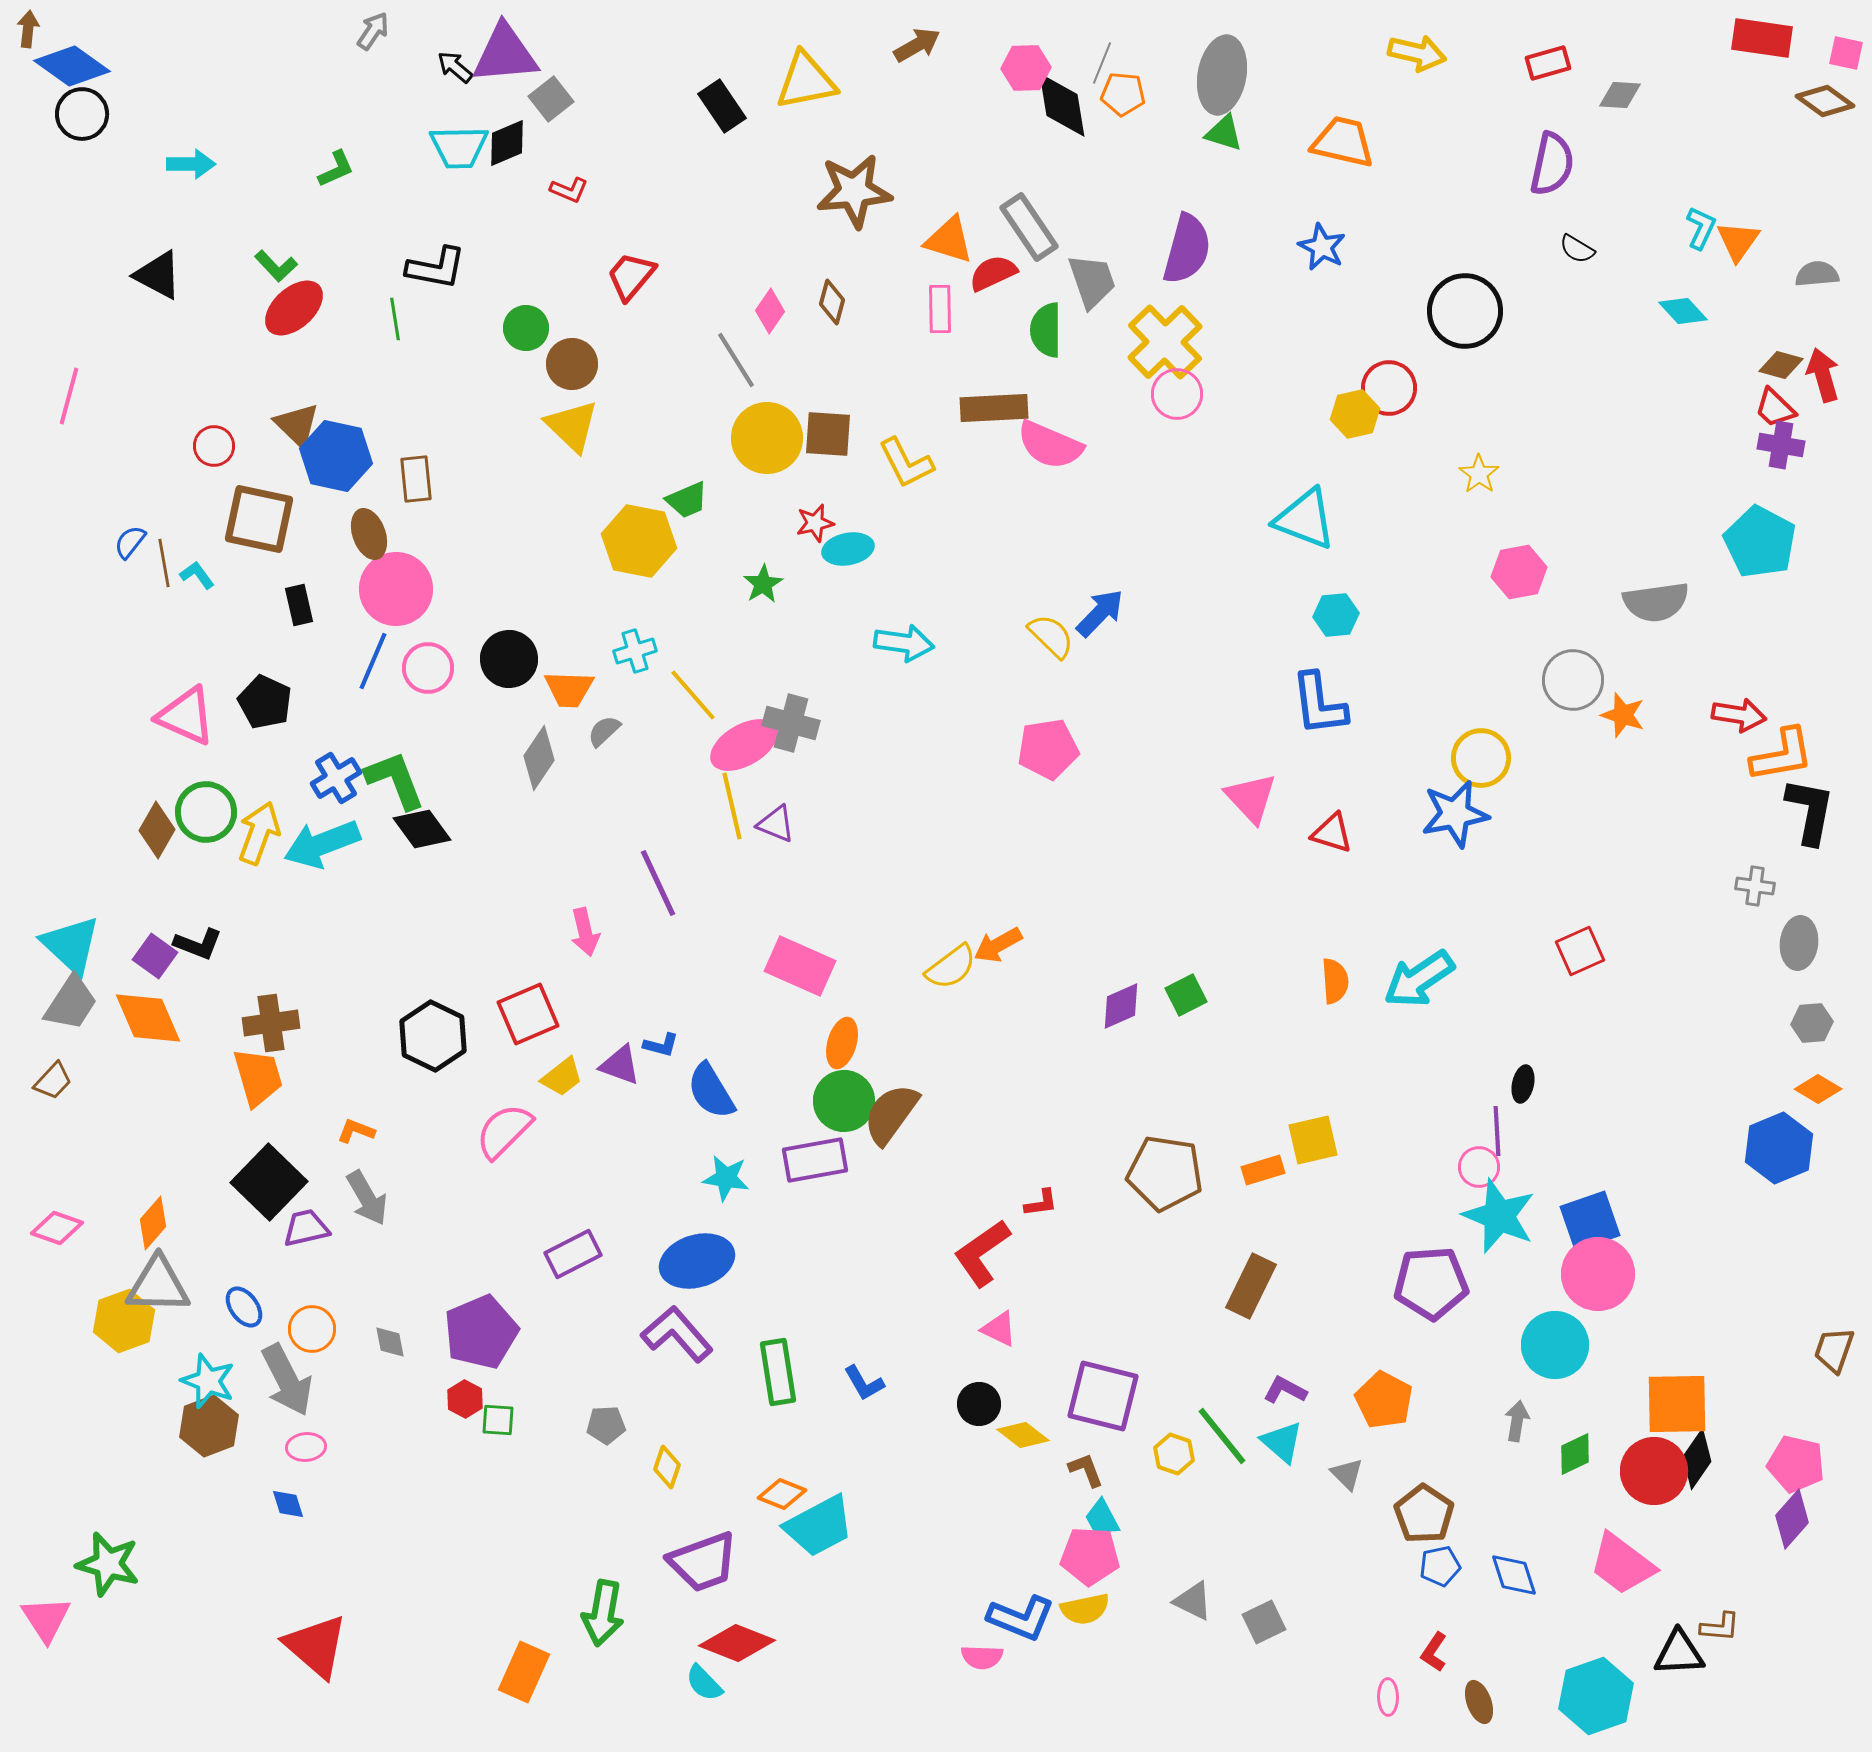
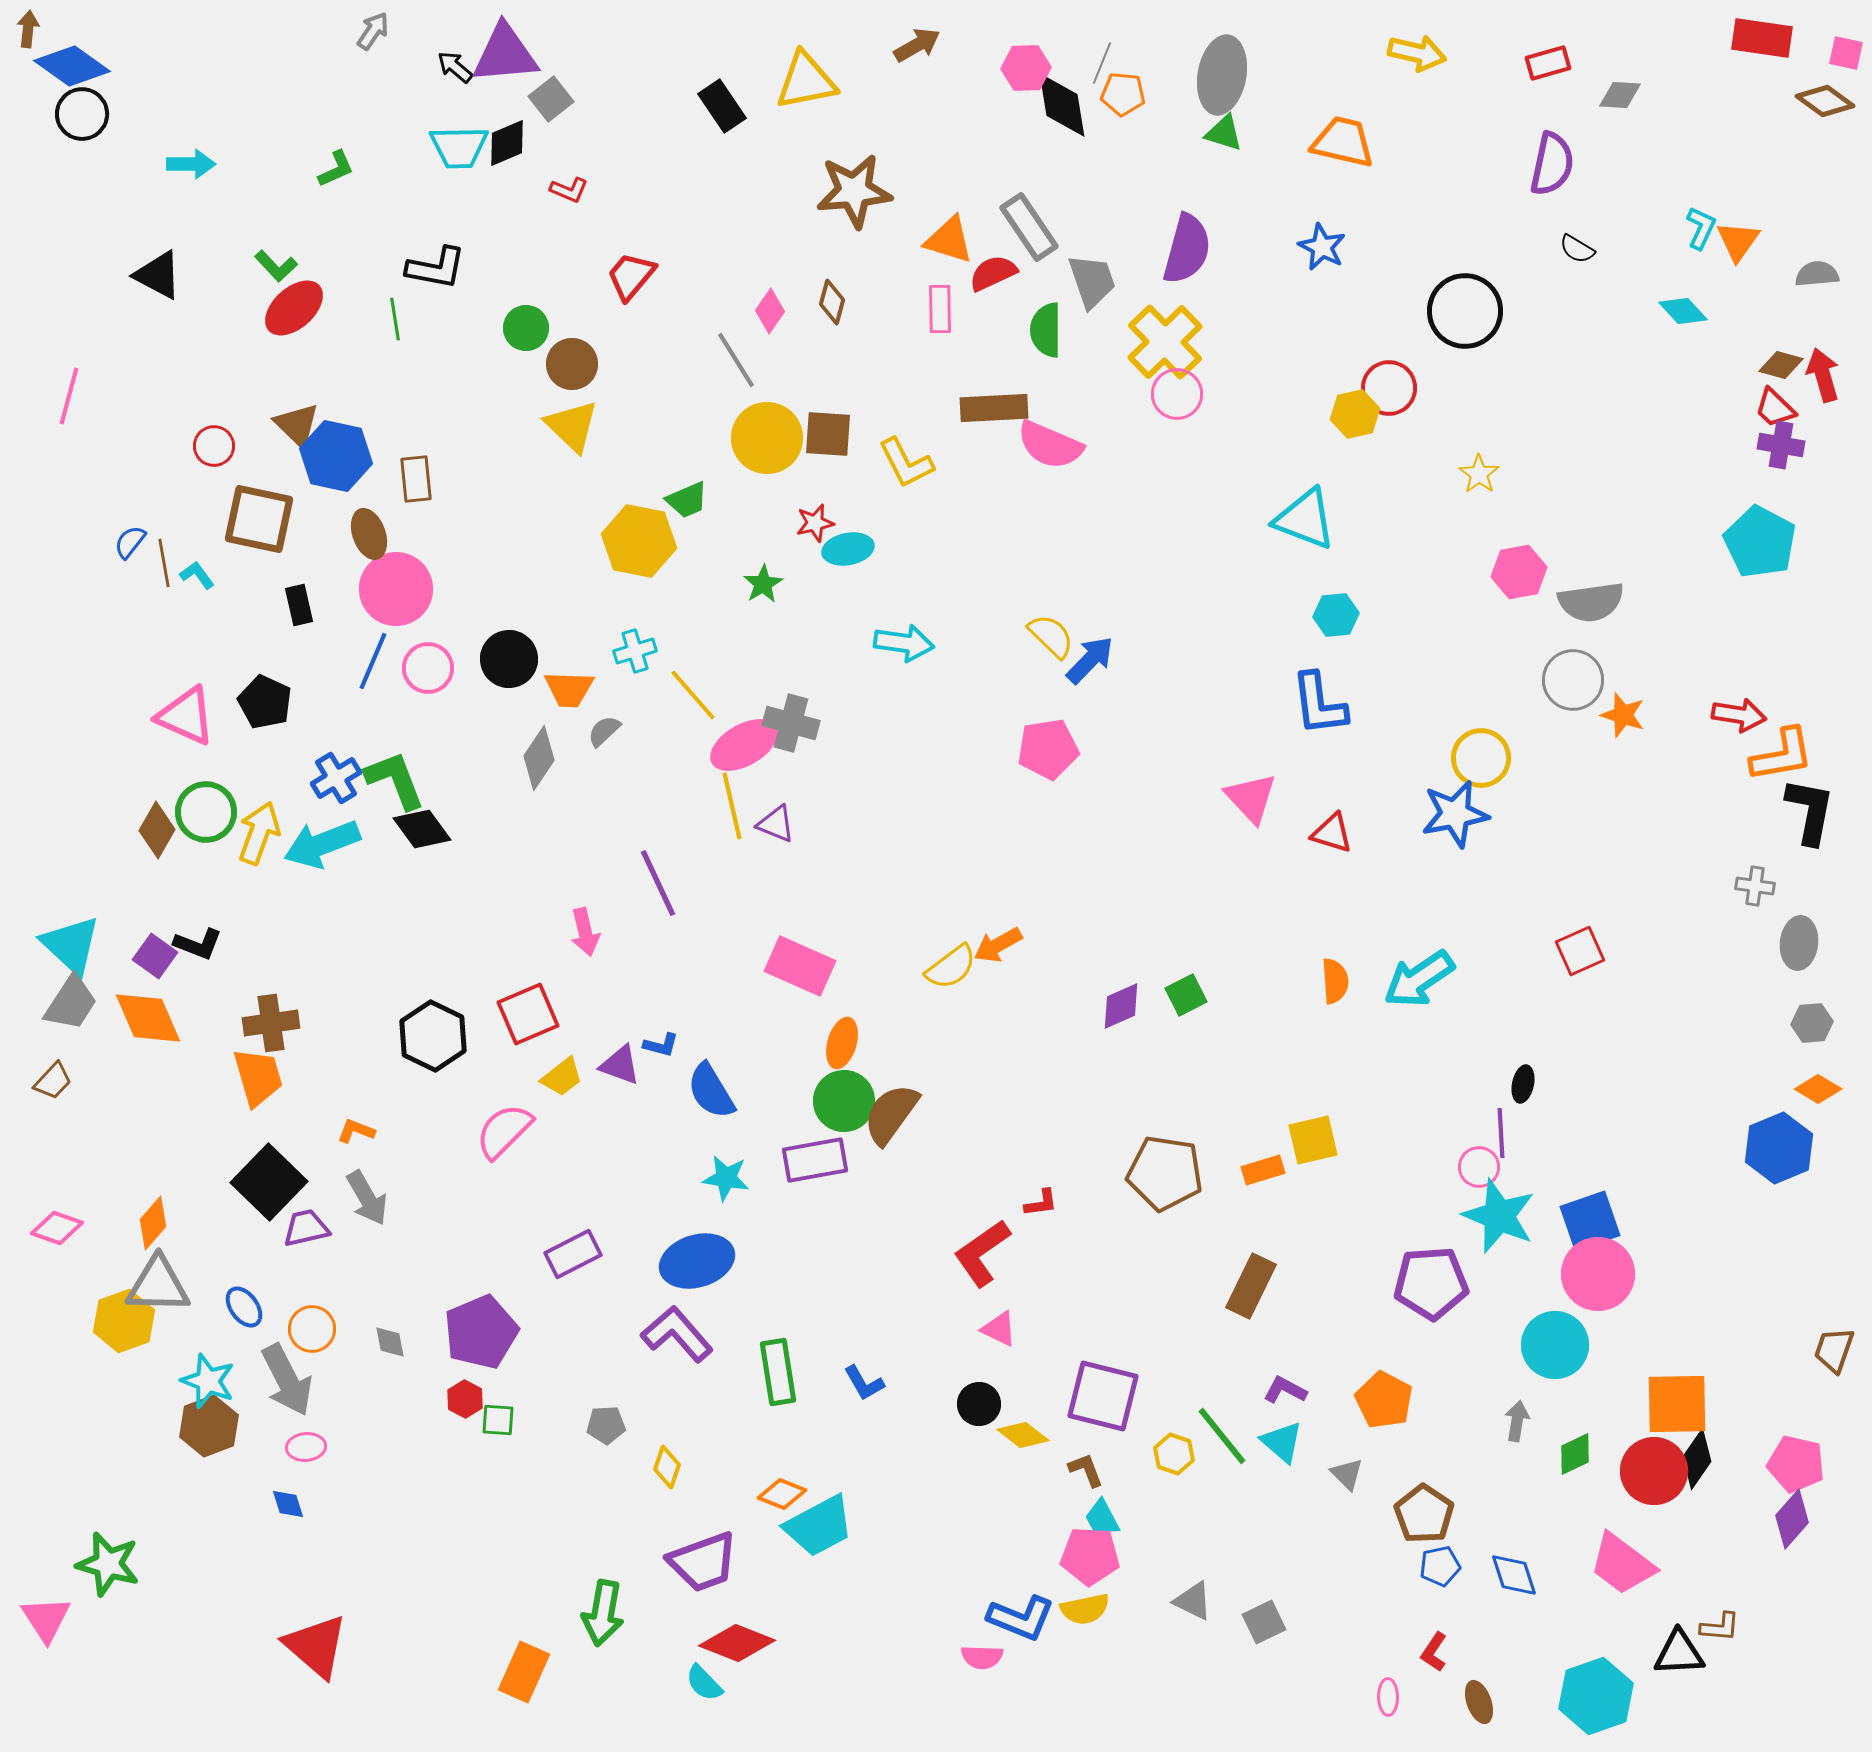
gray semicircle at (1656, 602): moved 65 px left
blue arrow at (1100, 613): moved 10 px left, 47 px down
purple line at (1497, 1131): moved 4 px right, 2 px down
